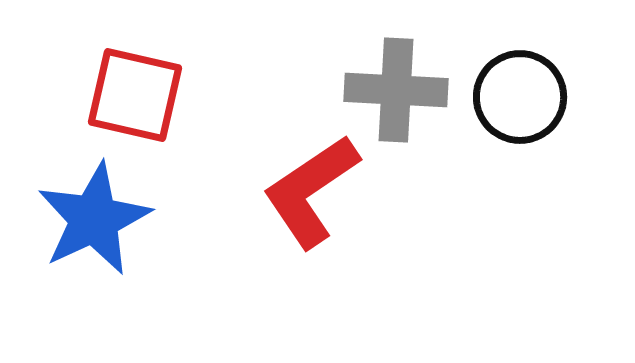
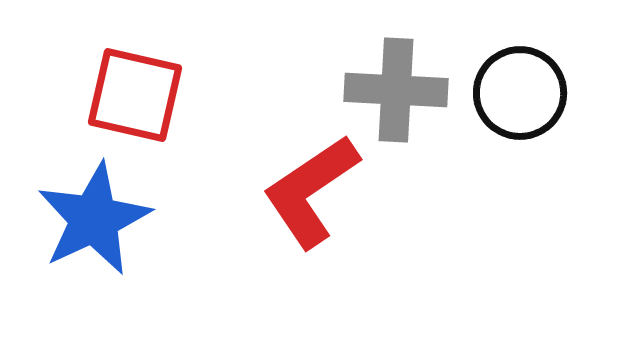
black circle: moved 4 px up
